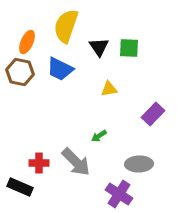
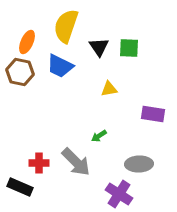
blue trapezoid: moved 3 px up
purple rectangle: rotated 55 degrees clockwise
